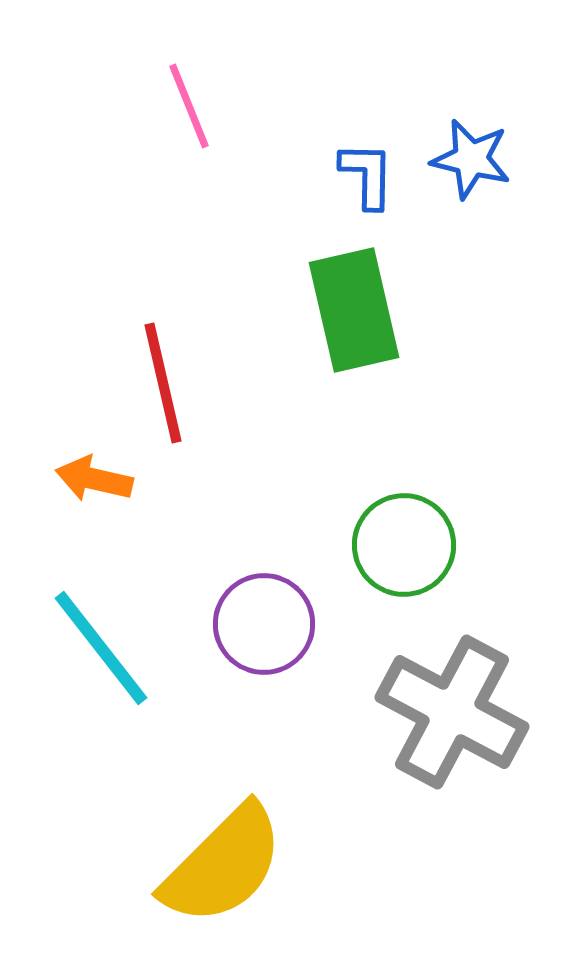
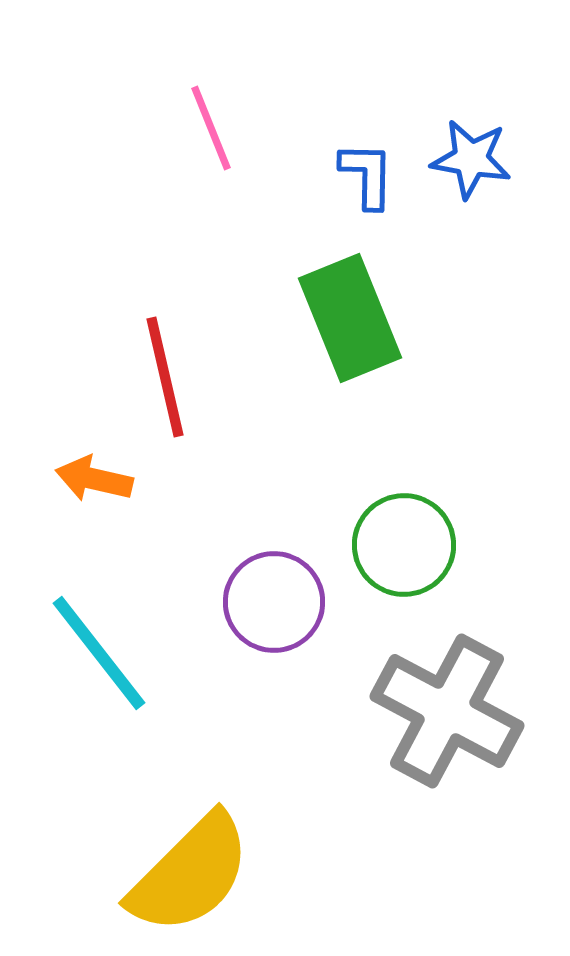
pink line: moved 22 px right, 22 px down
blue star: rotated 4 degrees counterclockwise
green rectangle: moved 4 px left, 8 px down; rotated 9 degrees counterclockwise
red line: moved 2 px right, 6 px up
purple circle: moved 10 px right, 22 px up
cyan line: moved 2 px left, 5 px down
gray cross: moved 5 px left, 1 px up
yellow semicircle: moved 33 px left, 9 px down
